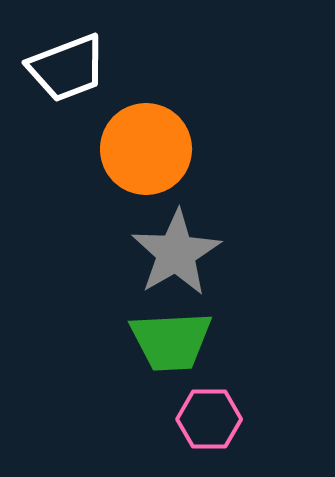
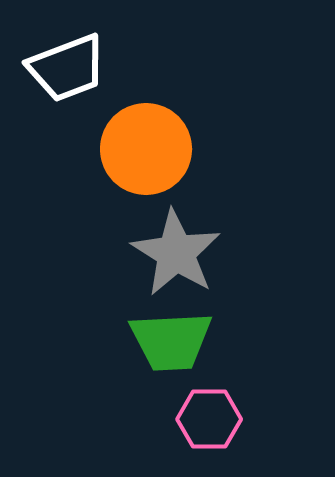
gray star: rotated 10 degrees counterclockwise
